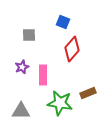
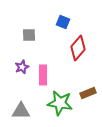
red diamond: moved 6 px right, 1 px up
